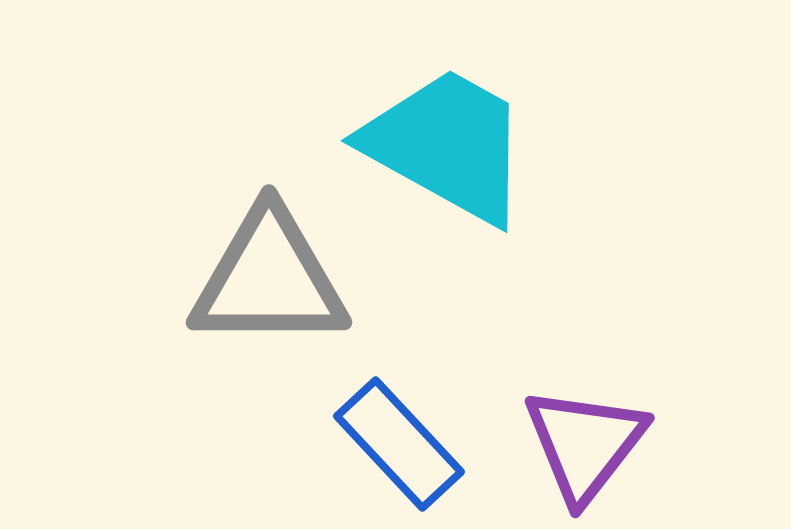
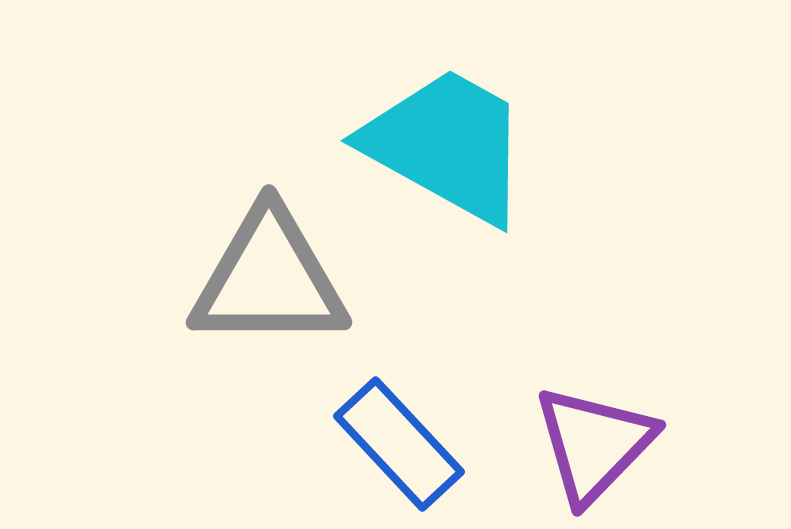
purple triangle: moved 9 px right; rotated 6 degrees clockwise
